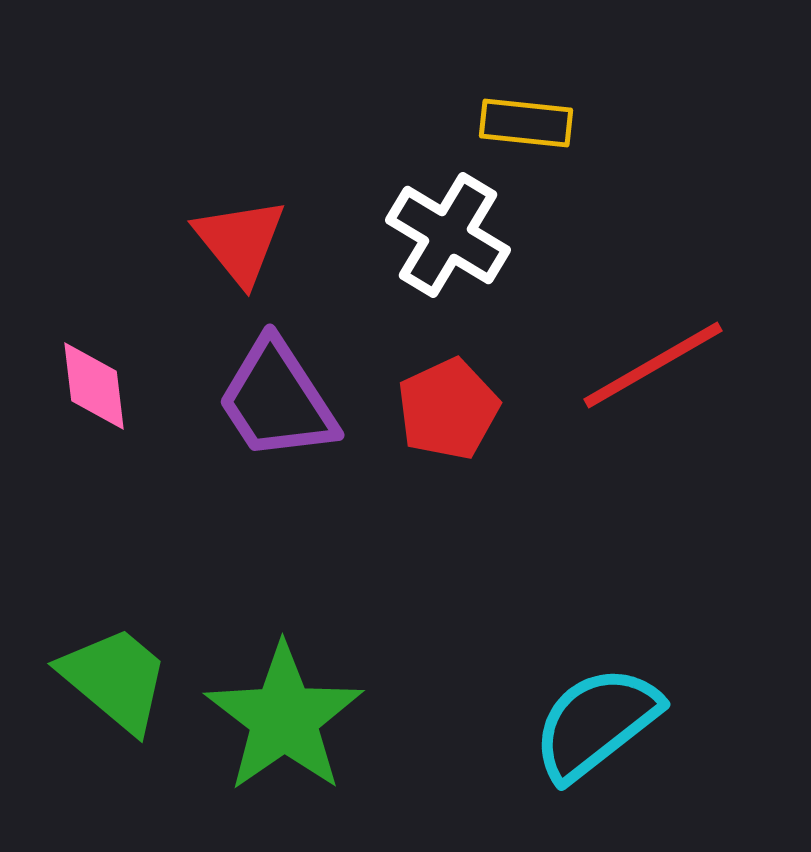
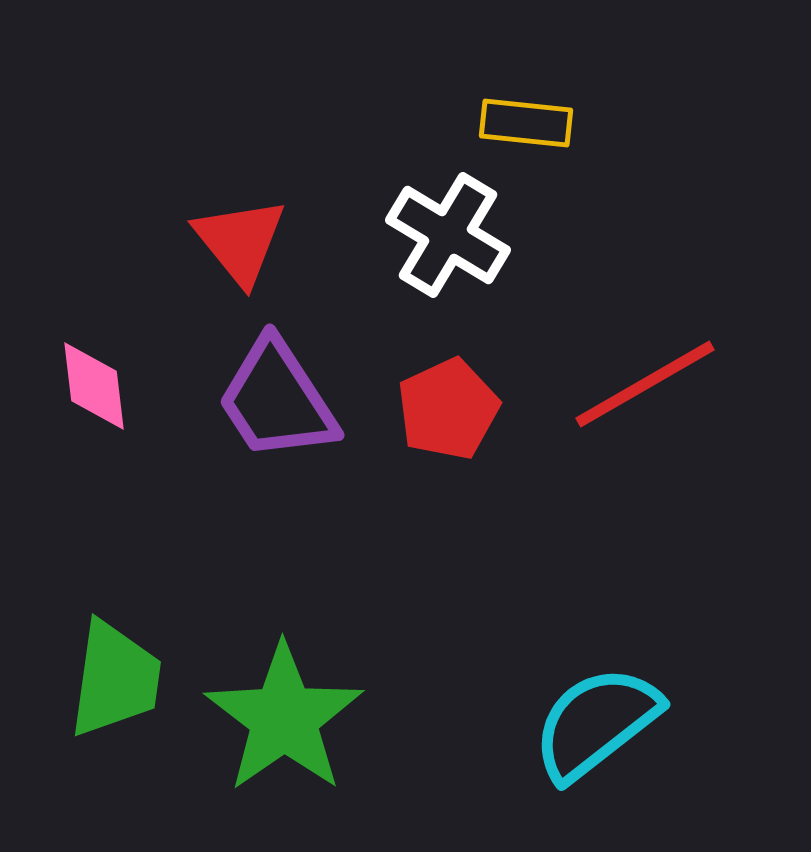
red line: moved 8 px left, 19 px down
green trapezoid: rotated 58 degrees clockwise
